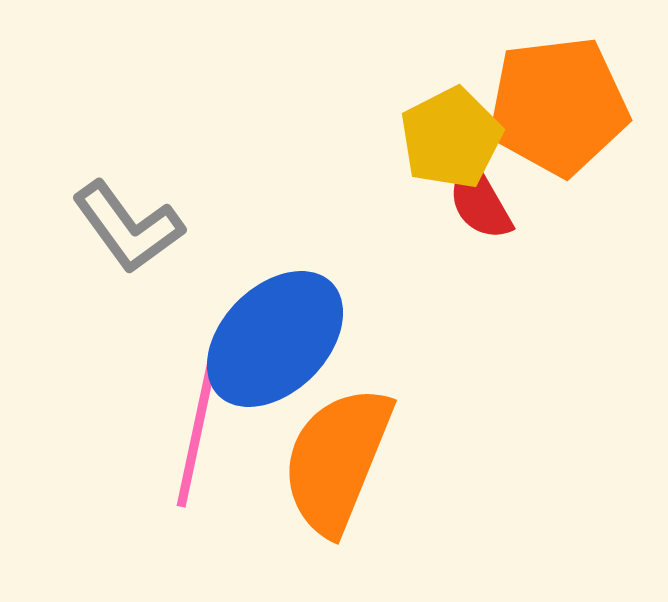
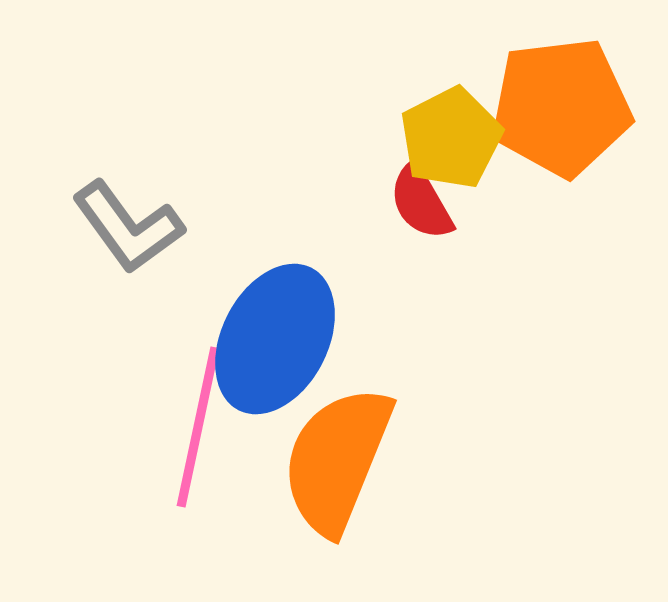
orange pentagon: moved 3 px right, 1 px down
red semicircle: moved 59 px left
blue ellipse: rotated 18 degrees counterclockwise
